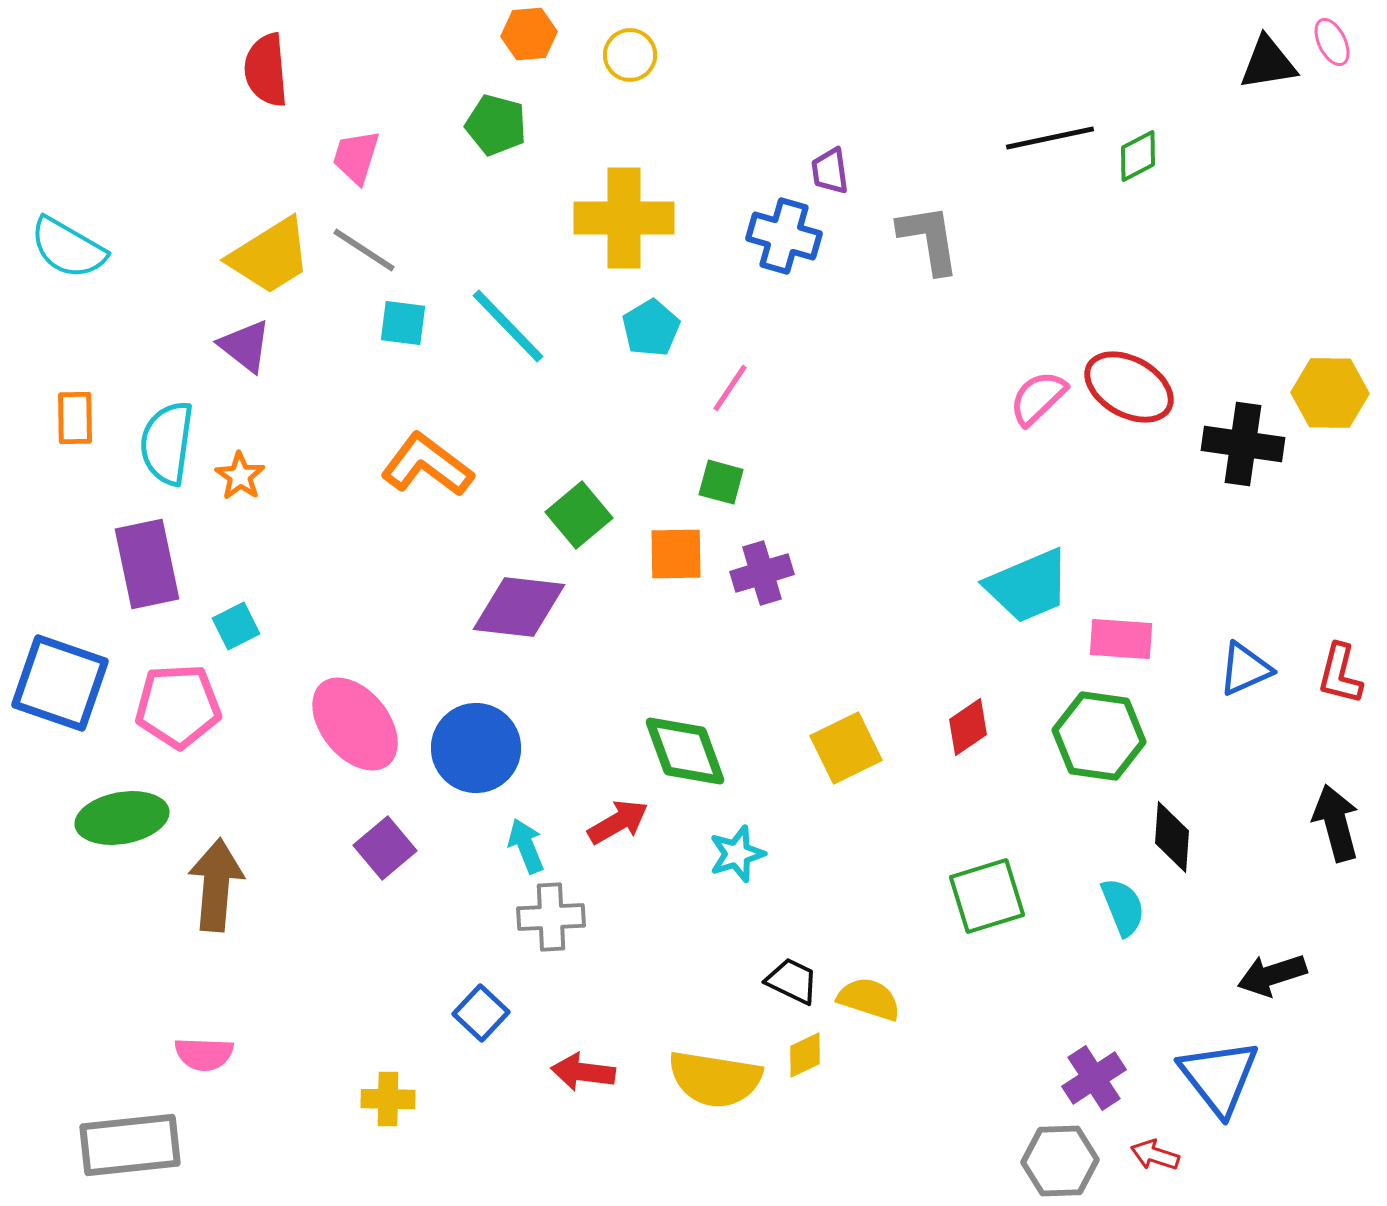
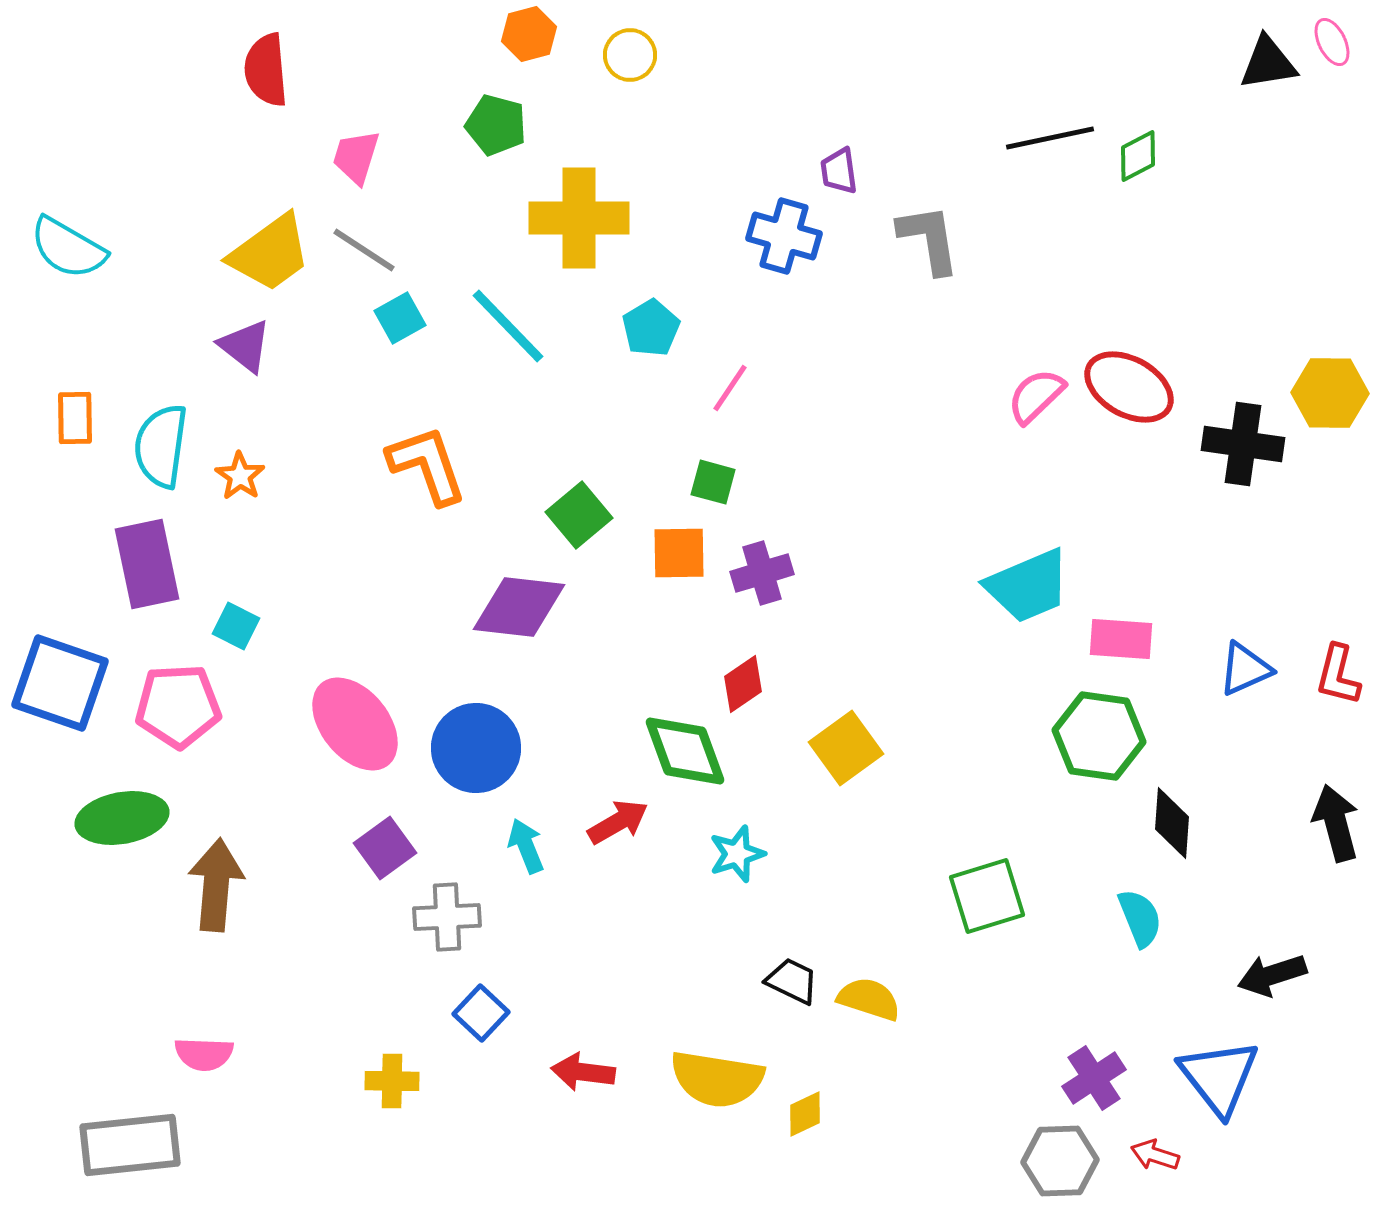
orange hexagon at (529, 34): rotated 10 degrees counterclockwise
purple trapezoid at (830, 171): moved 9 px right
yellow cross at (624, 218): moved 45 px left
yellow trapezoid at (270, 256): moved 3 px up; rotated 4 degrees counterclockwise
cyan square at (403, 323): moved 3 px left, 5 px up; rotated 36 degrees counterclockwise
pink semicircle at (1038, 398): moved 2 px left, 2 px up
cyan semicircle at (167, 443): moved 6 px left, 3 px down
orange L-shape at (427, 465): rotated 34 degrees clockwise
green square at (721, 482): moved 8 px left
orange square at (676, 554): moved 3 px right, 1 px up
cyan square at (236, 626): rotated 36 degrees counterclockwise
red L-shape at (1340, 674): moved 2 px left, 1 px down
red diamond at (968, 727): moved 225 px left, 43 px up
yellow square at (846, 748): rotated 10 degrees counterclockwise
black diamond at (1172, 837): moved 14 px up
purple square at (385, 848): rotated 4 degrees clockwise
cyan semicircle at (1123, 907): moved 17 px right, 11 px down
gray cross at (551, 917): moved 104 px left
yellow diamond at (805, 1055): moved 59 px down
yellow semicircle at (715, 1079): moved 2 px right
yellow cross at (388, 1099): moved 4 px right, 18 px up
